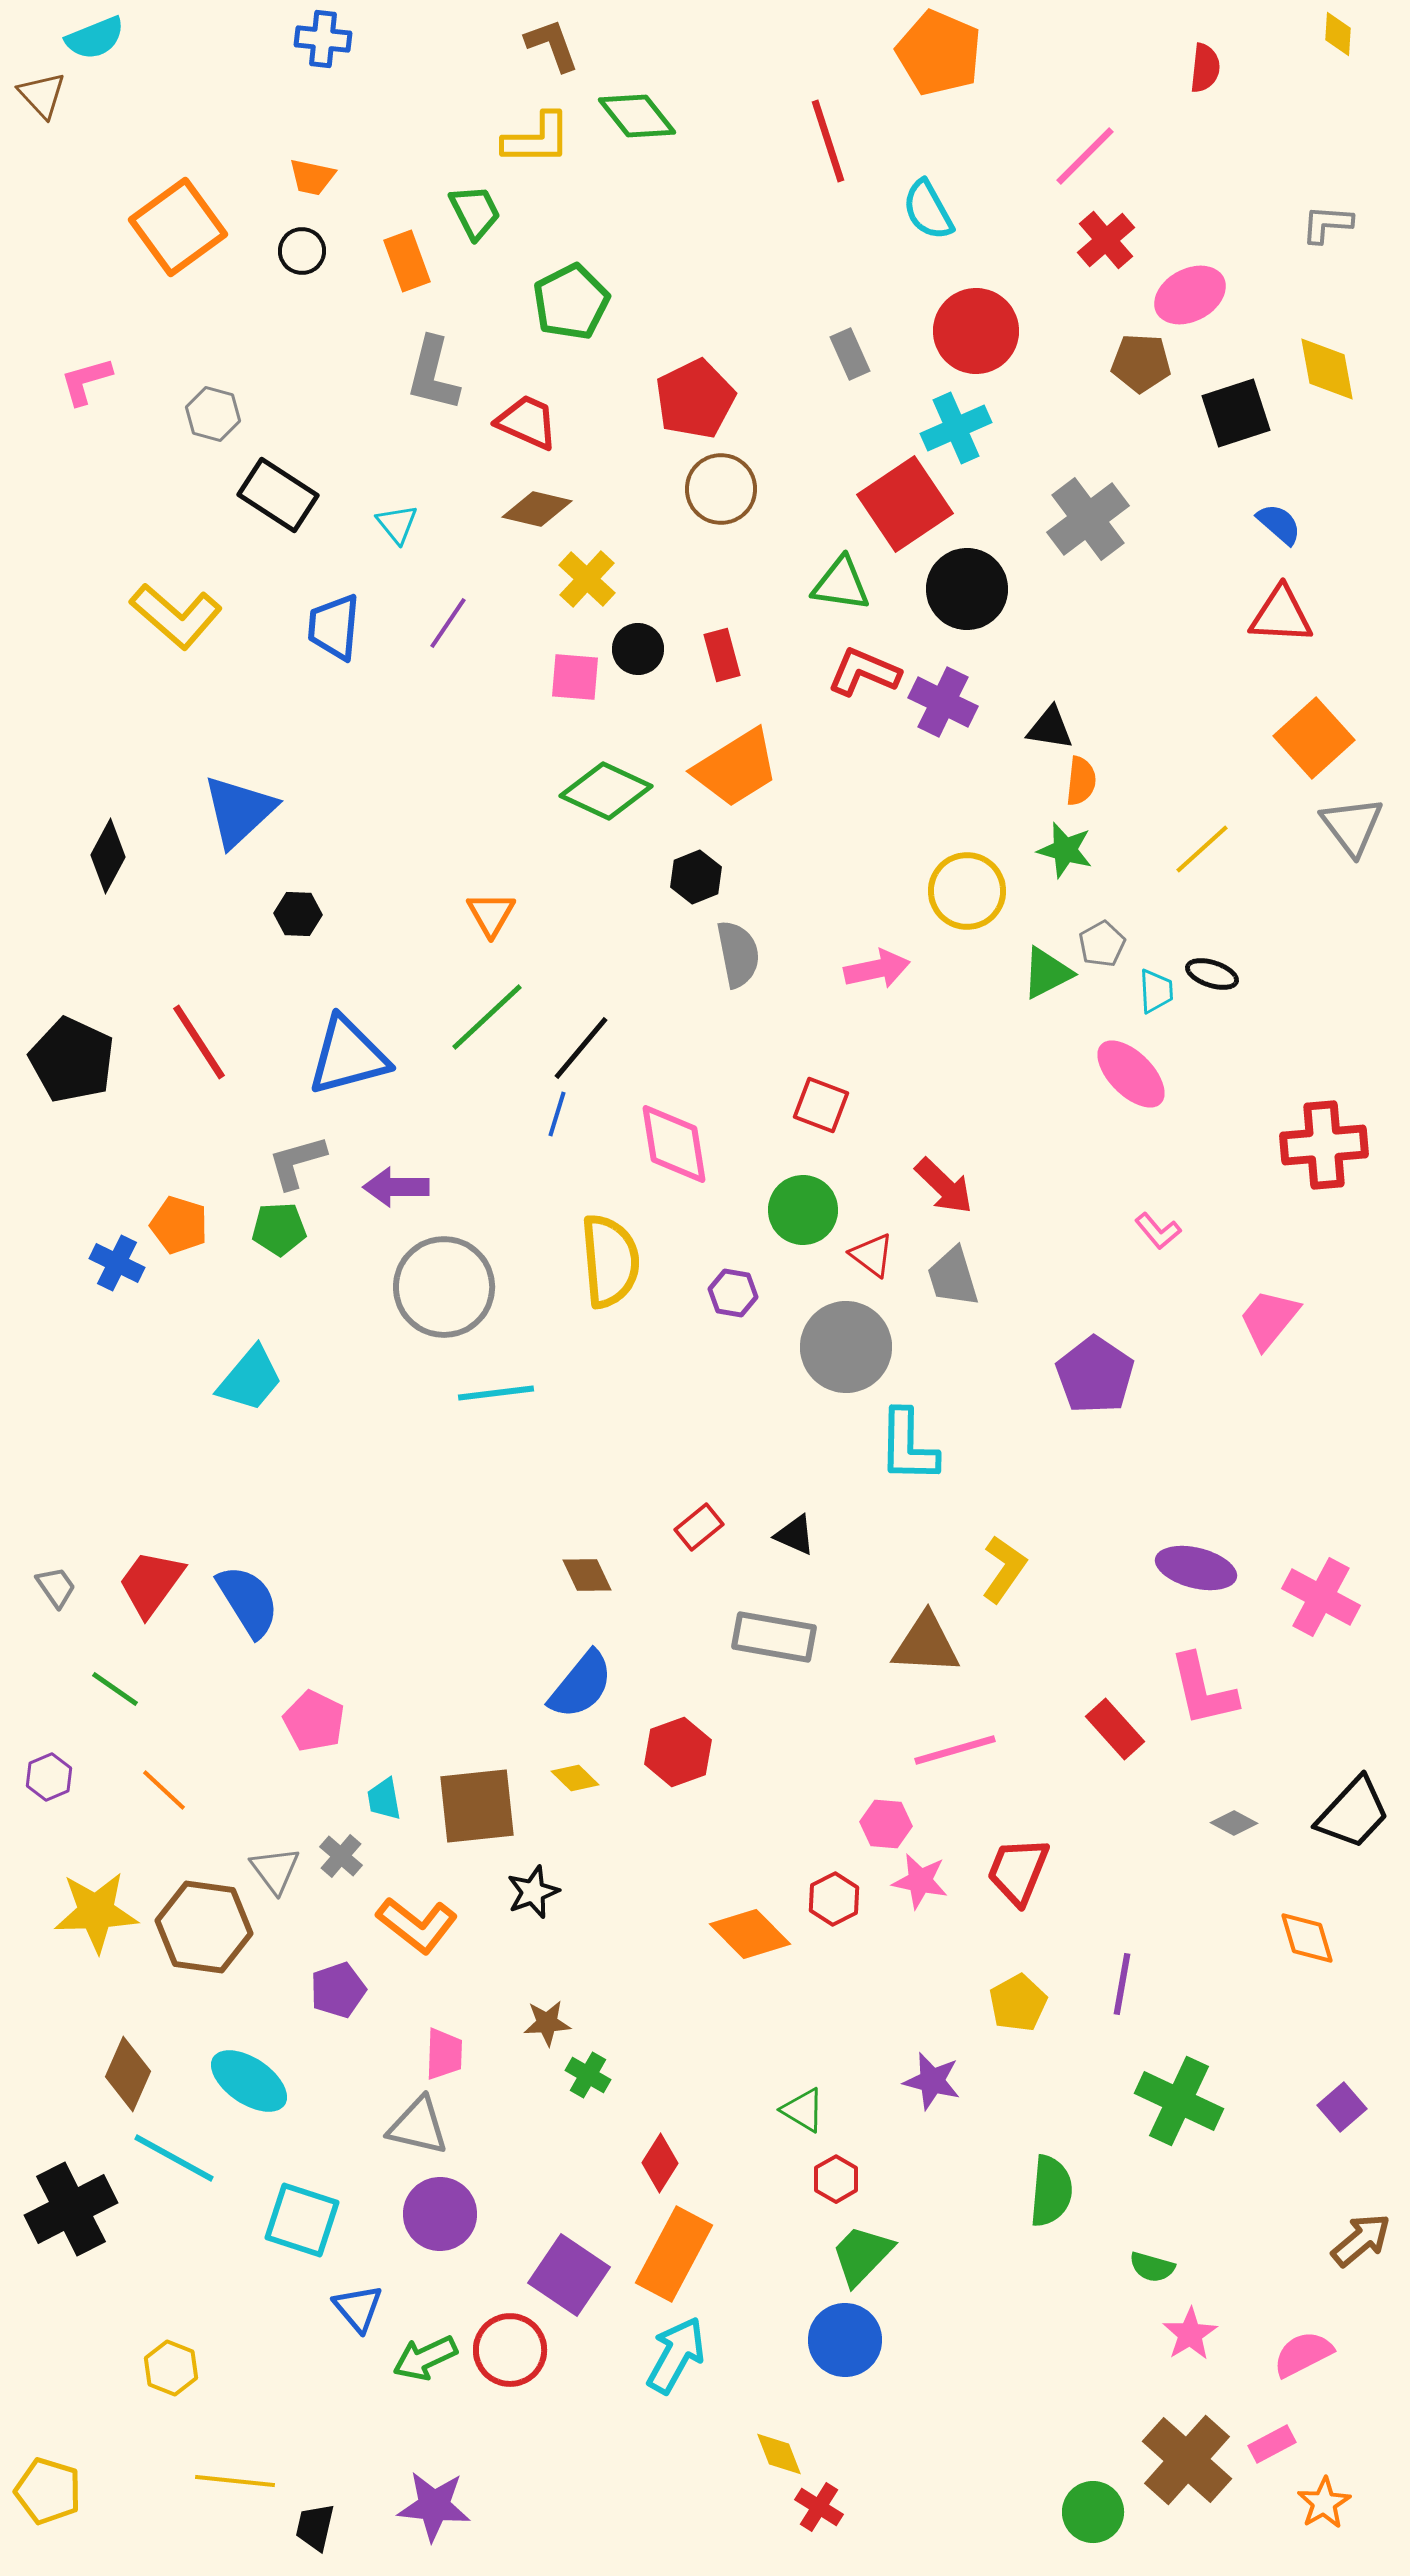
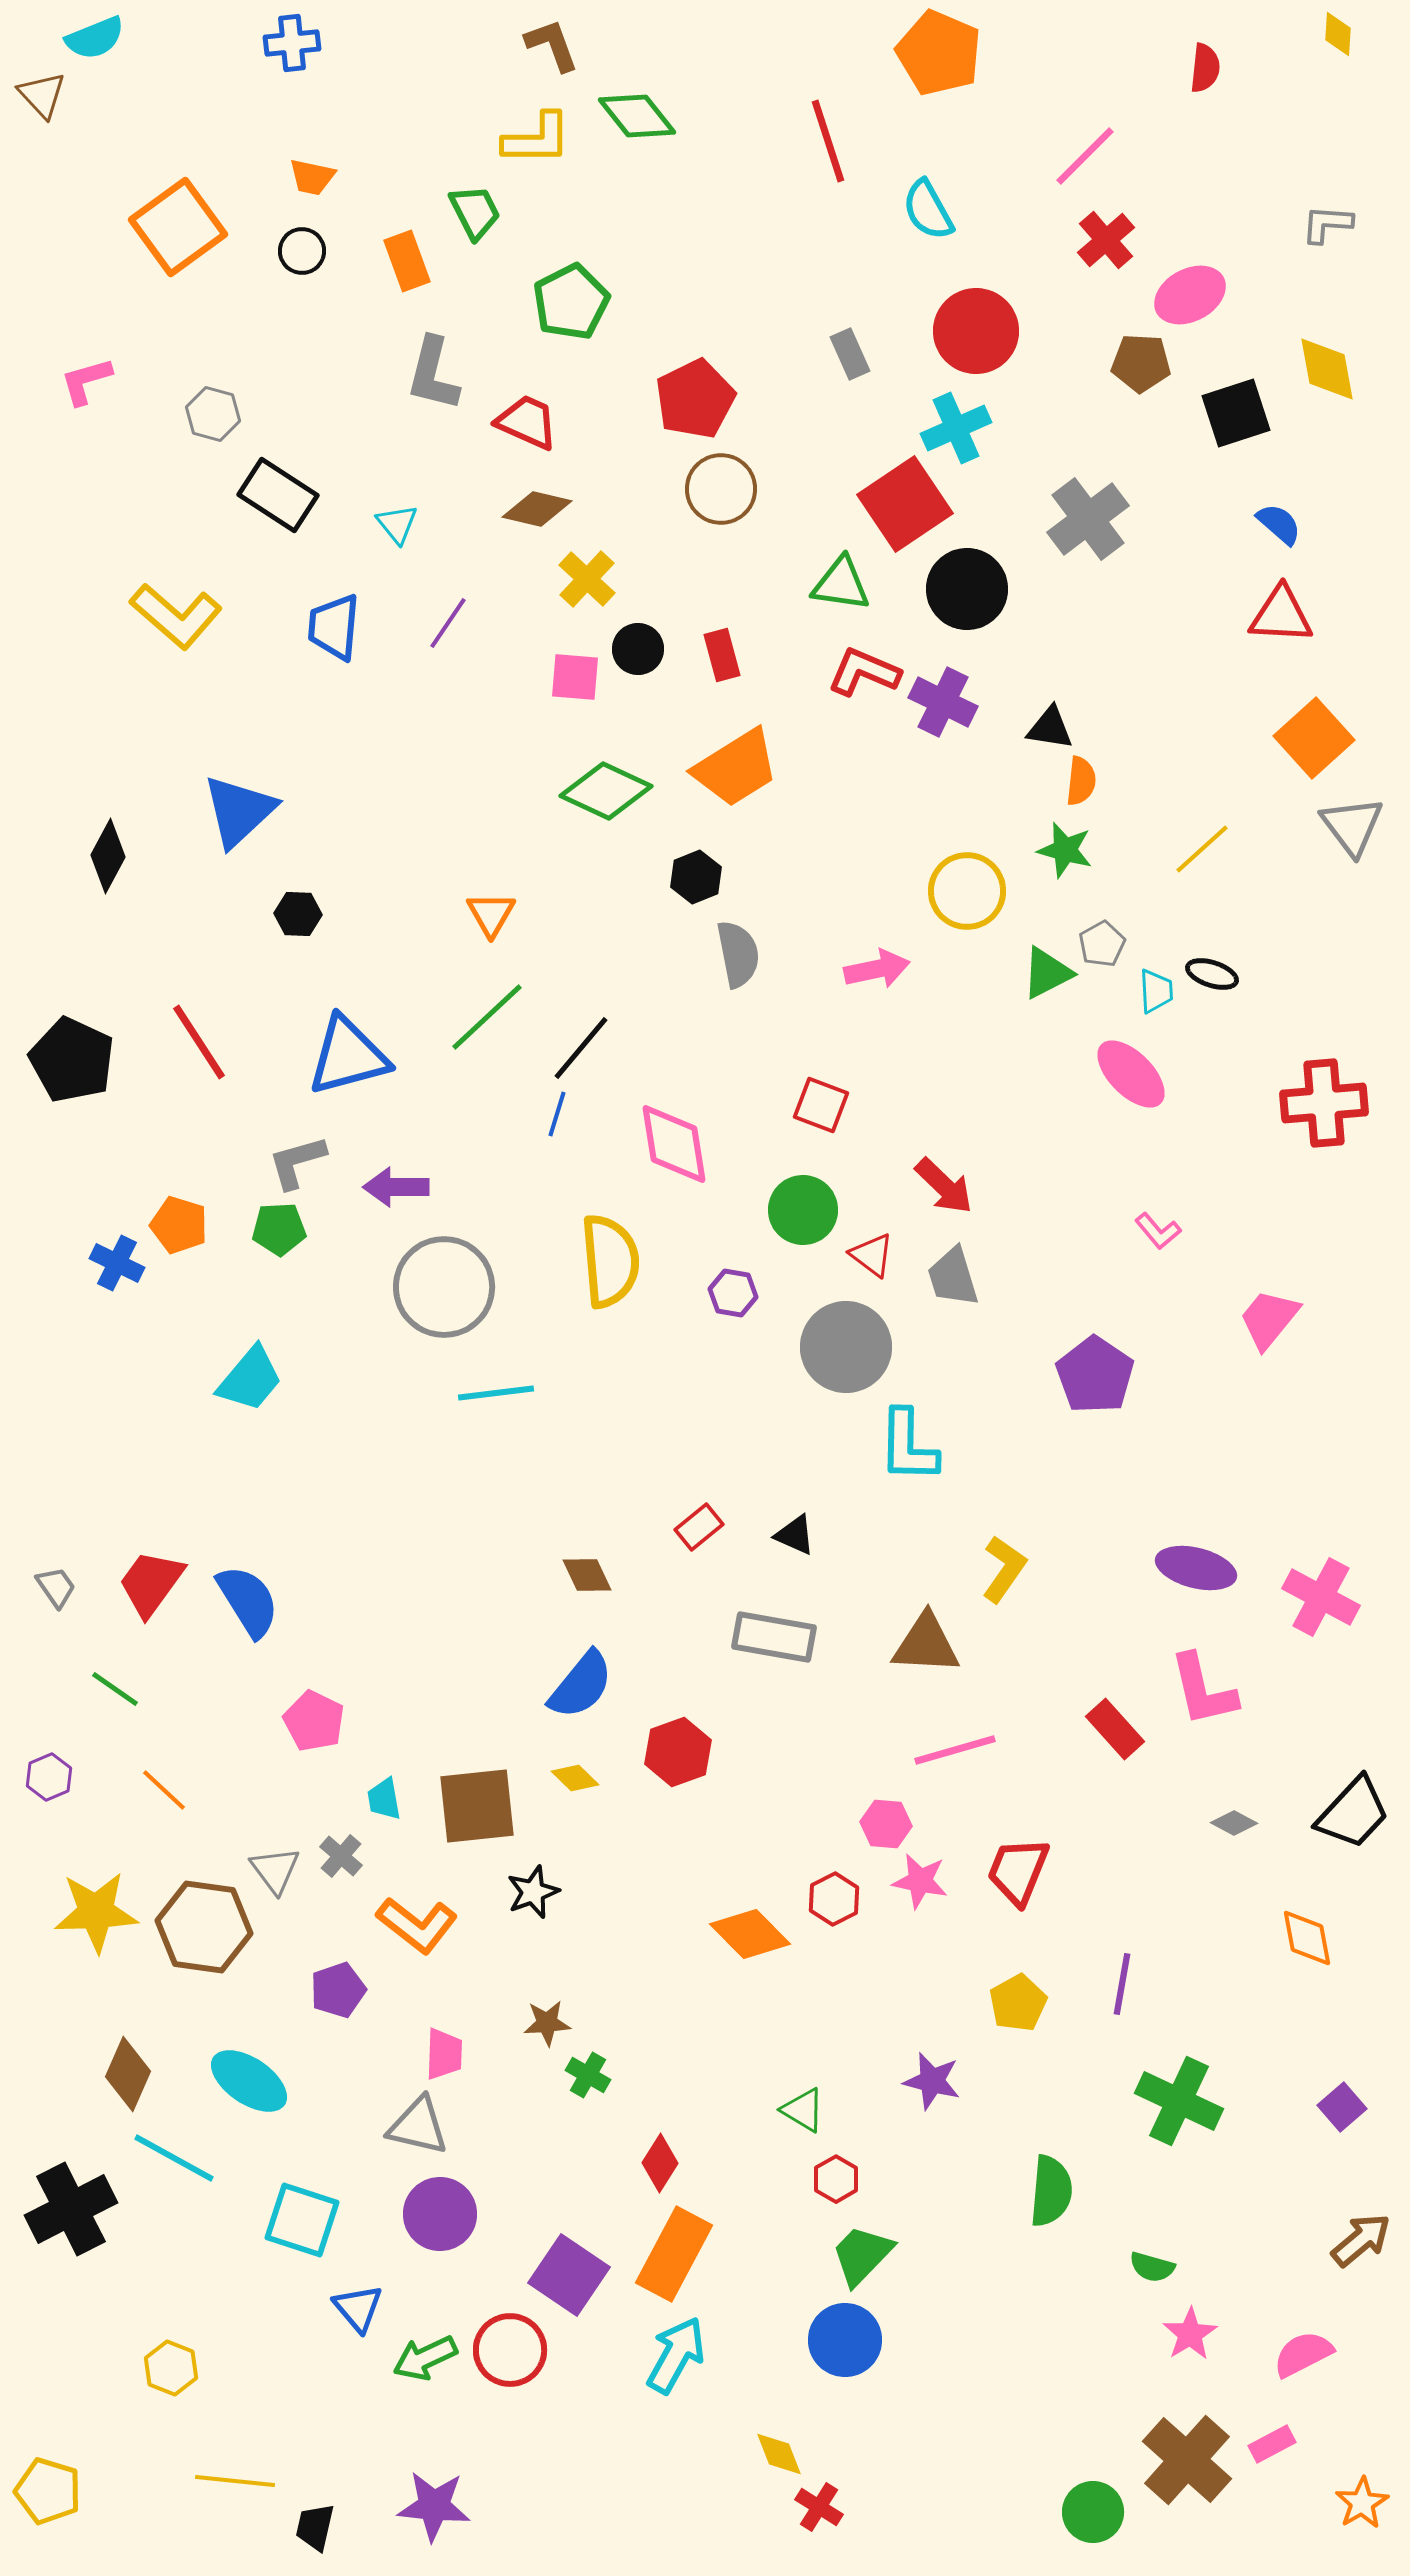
blue cross at (323, 39): moved 31 px left, 4 px down; rotated 12 degrees counterclockwise
red cross at (1324, 1145): moved 42 px up
orange diamond at (1307, 1938): rotated 6 degrees clockwise
orange star at (1324, 2503): moved 38 px right
